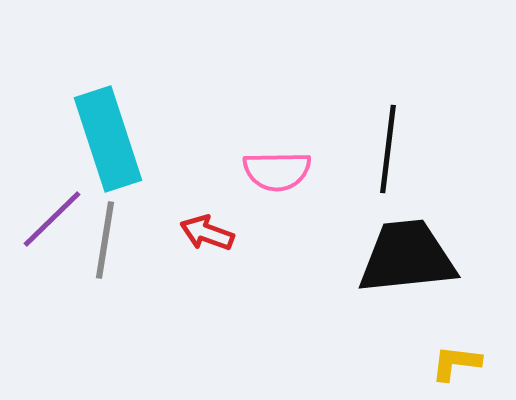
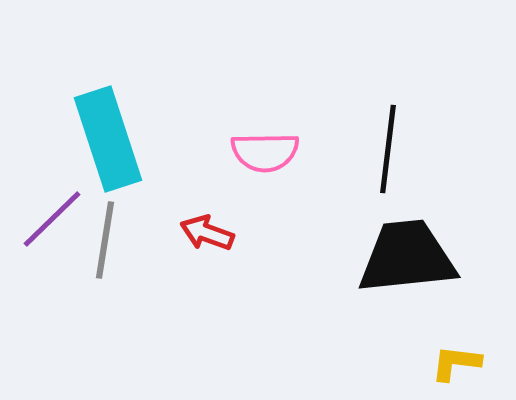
pink semicircle: moved 12 px left, 19 px up
